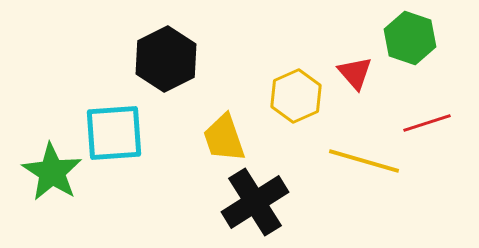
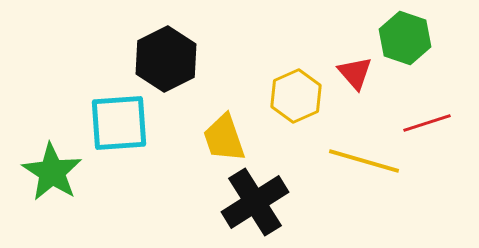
green hexagon: moved 5 px left
cyan square: moved 5 px right, 10 px up
